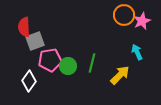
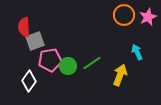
pink star: moved 6 px right, 4 px up
green line: rotated 42 degrees clockwise
yellow arrow: rotated 25 degrees counterclockwise
